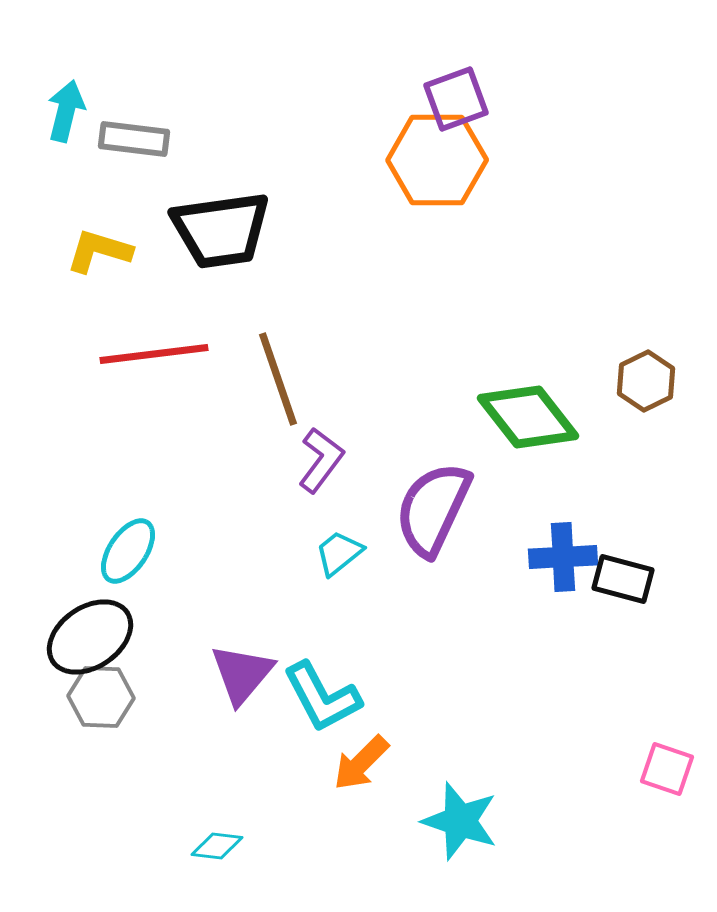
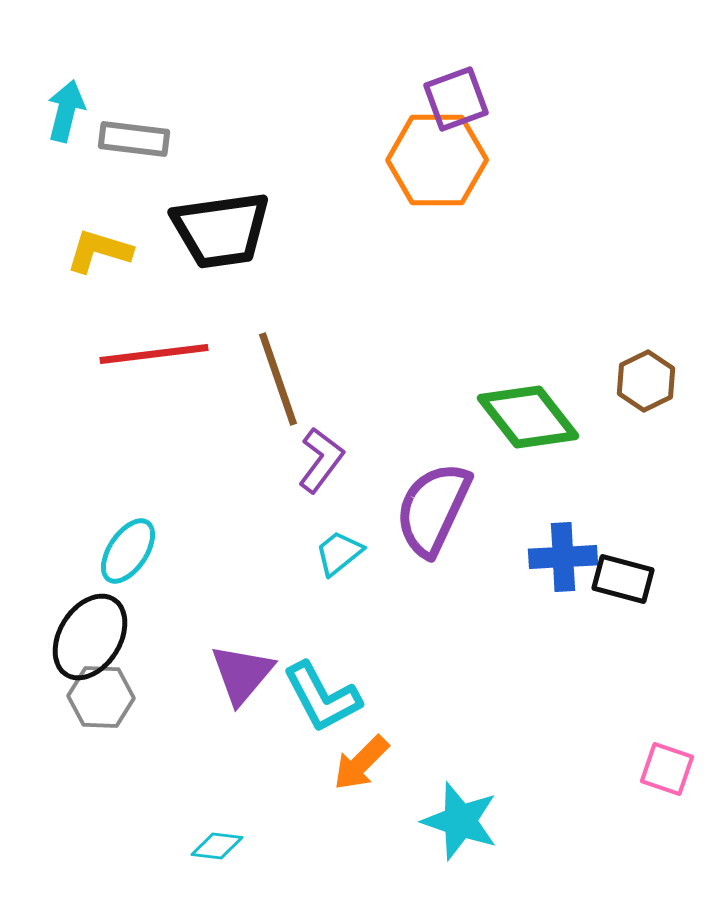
black ellipse: rotated 24 degrees counterclockwise
